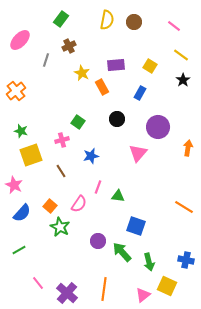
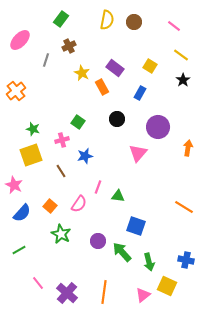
purple rectangle at (116, 65): moved 1 px left, 3 px down; rotated 42 degrees clockwise
green star at (21, 131): moved 12 px right, 2 px up
blue star at (91, 156): moved 6 px left
green star at (60, 227): moved 1 px right, 7 px down
orange line at (104, 289): moved 3 px down
